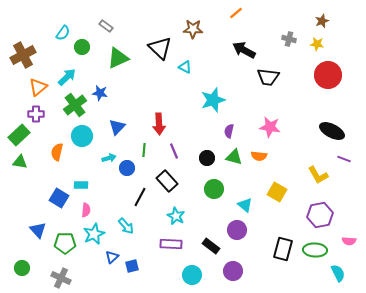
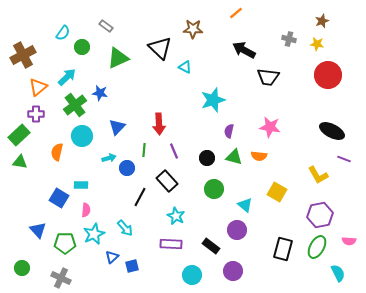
cyan arrow at (126, 226): moved 1 px left, 2 px down
green ellipse at (315, 250): moved 2 px right, 3 px up; rotated 65 degrees counterclockwise
